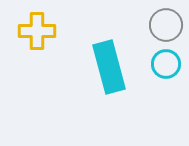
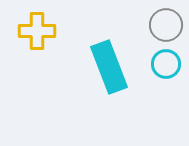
cyan rectangle: rotated 6 degrees counterclockwise
